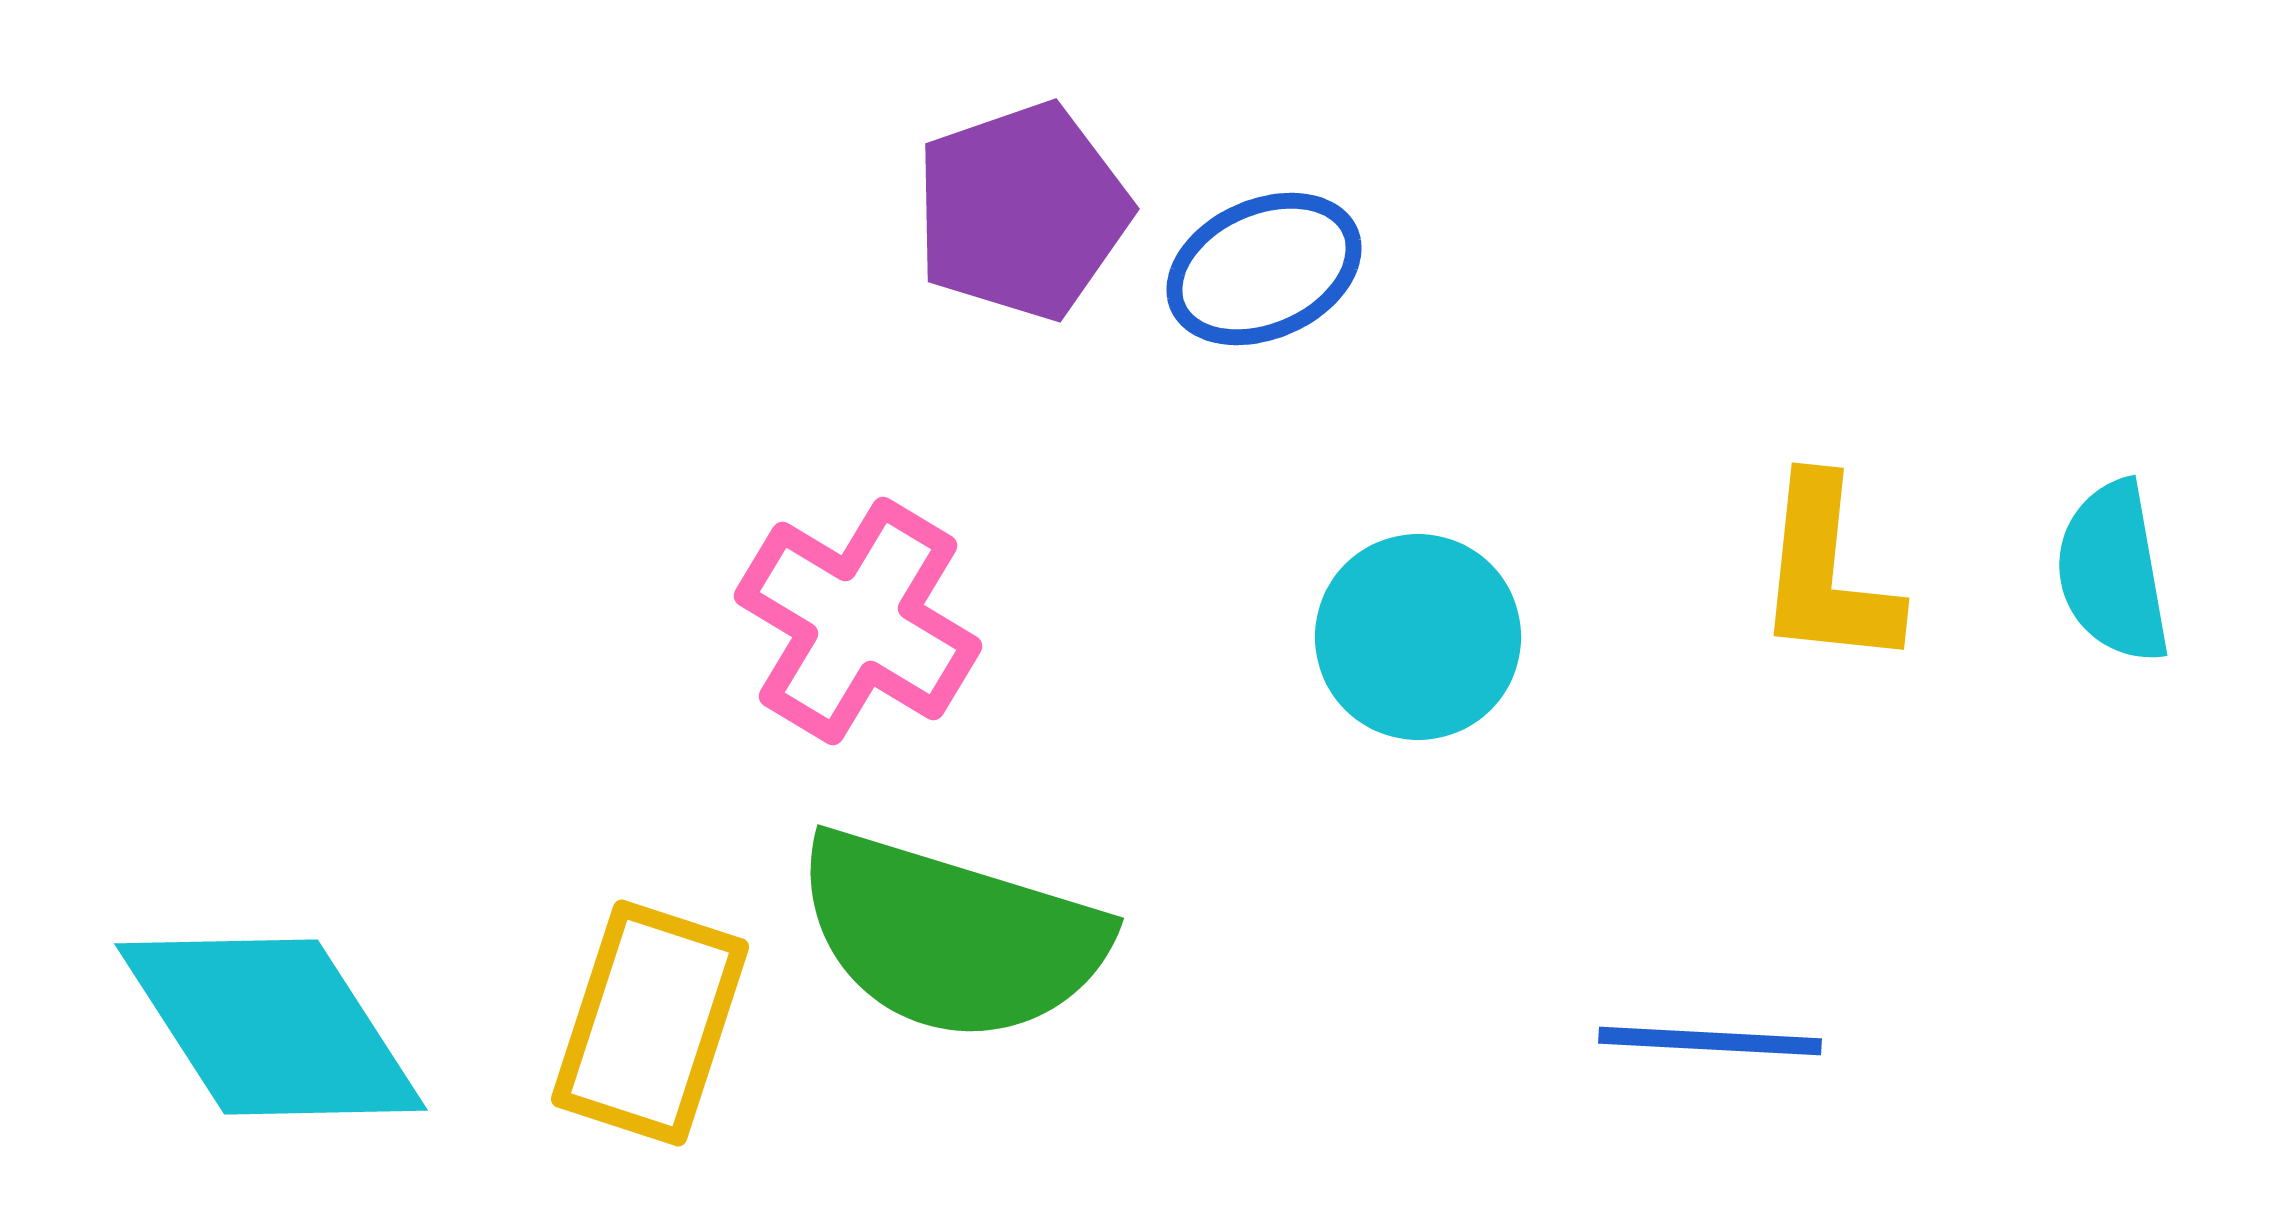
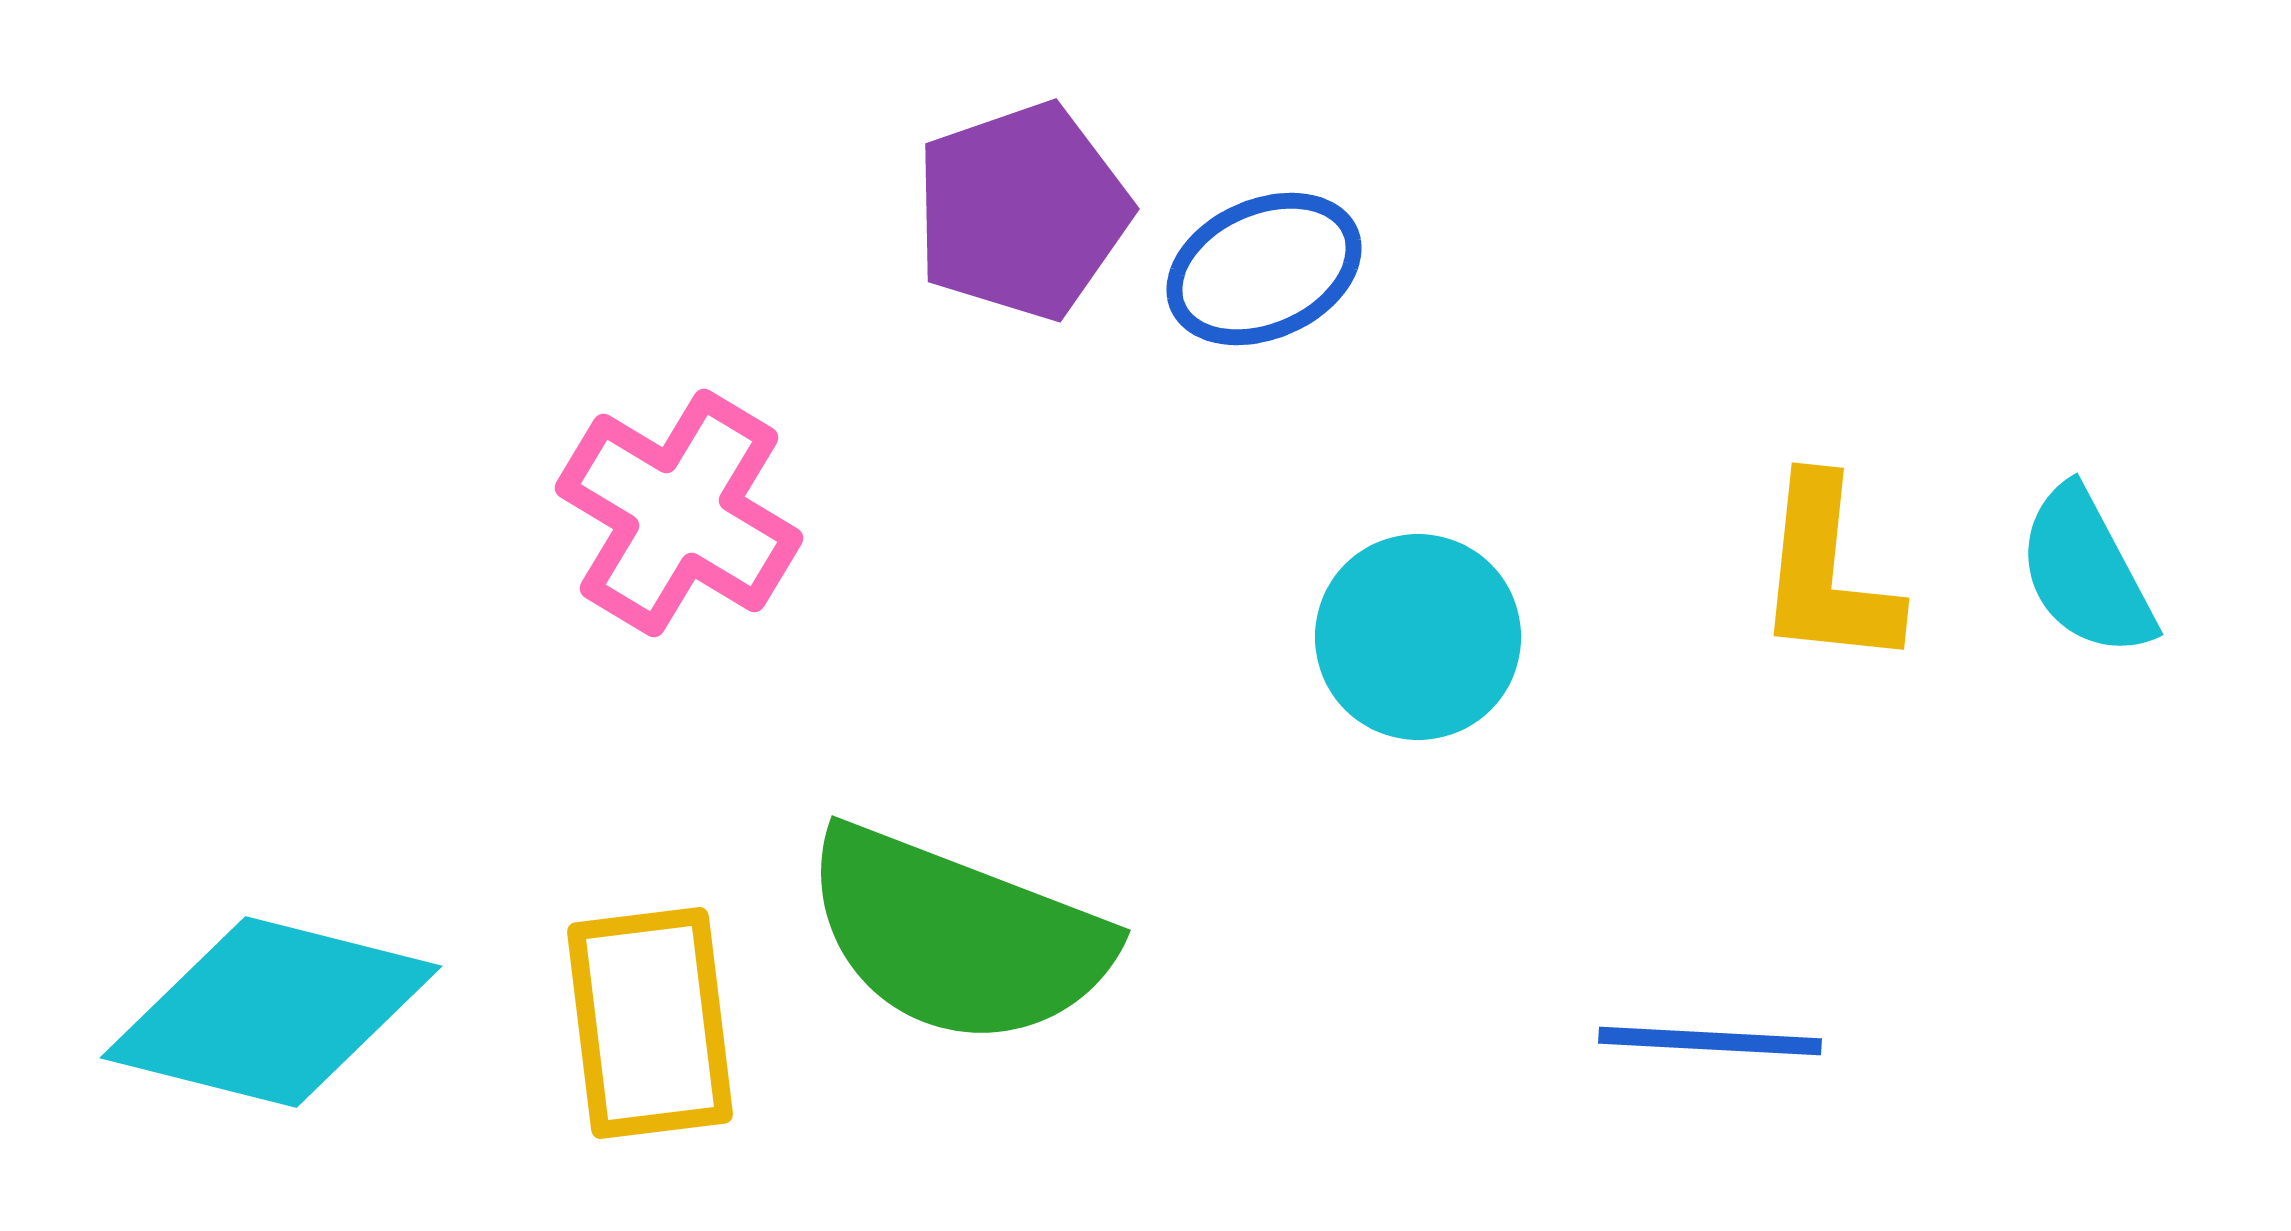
cyan semicircle: moved 27 px left; rotated 18 degrees counterclockwise
pink cross: moved 179 px left, 108 px up
green semicircle: moved 6 px right; rotated 4 degrees clockwise
yellow rectangle: rotated 25 degrees counterclockwise
cyan diamond: moved 15 px up; rotated 43 degrees counterclockwise
